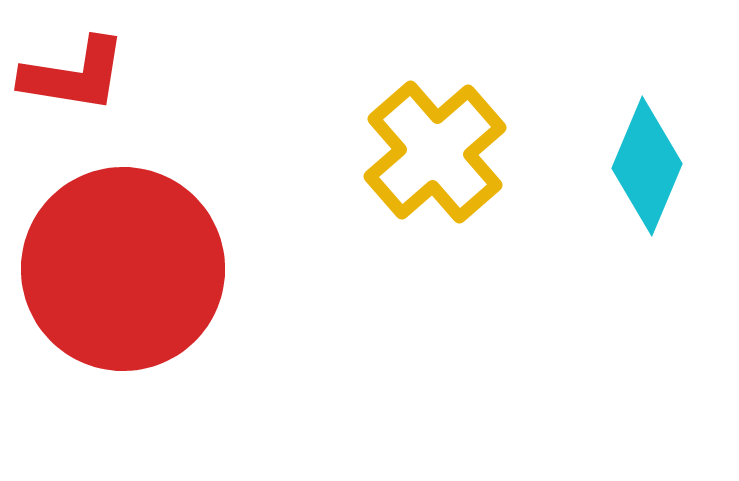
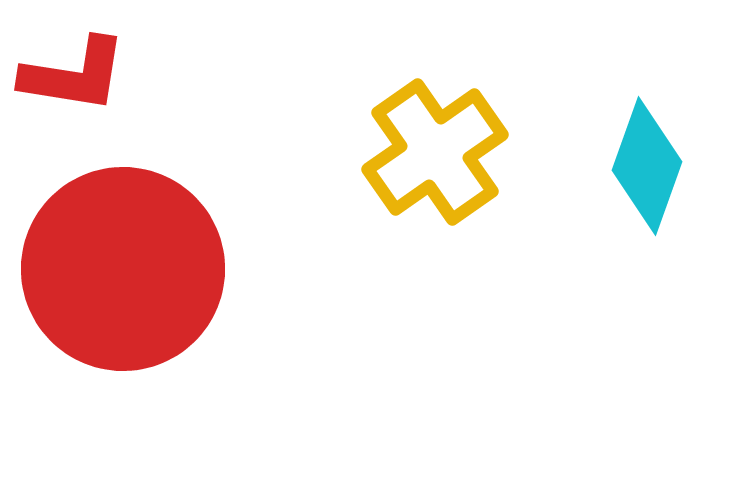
yellow cross: rotated 6 degrees clockwise
cyan diamond: rotated 3 degrees counterclockwise
